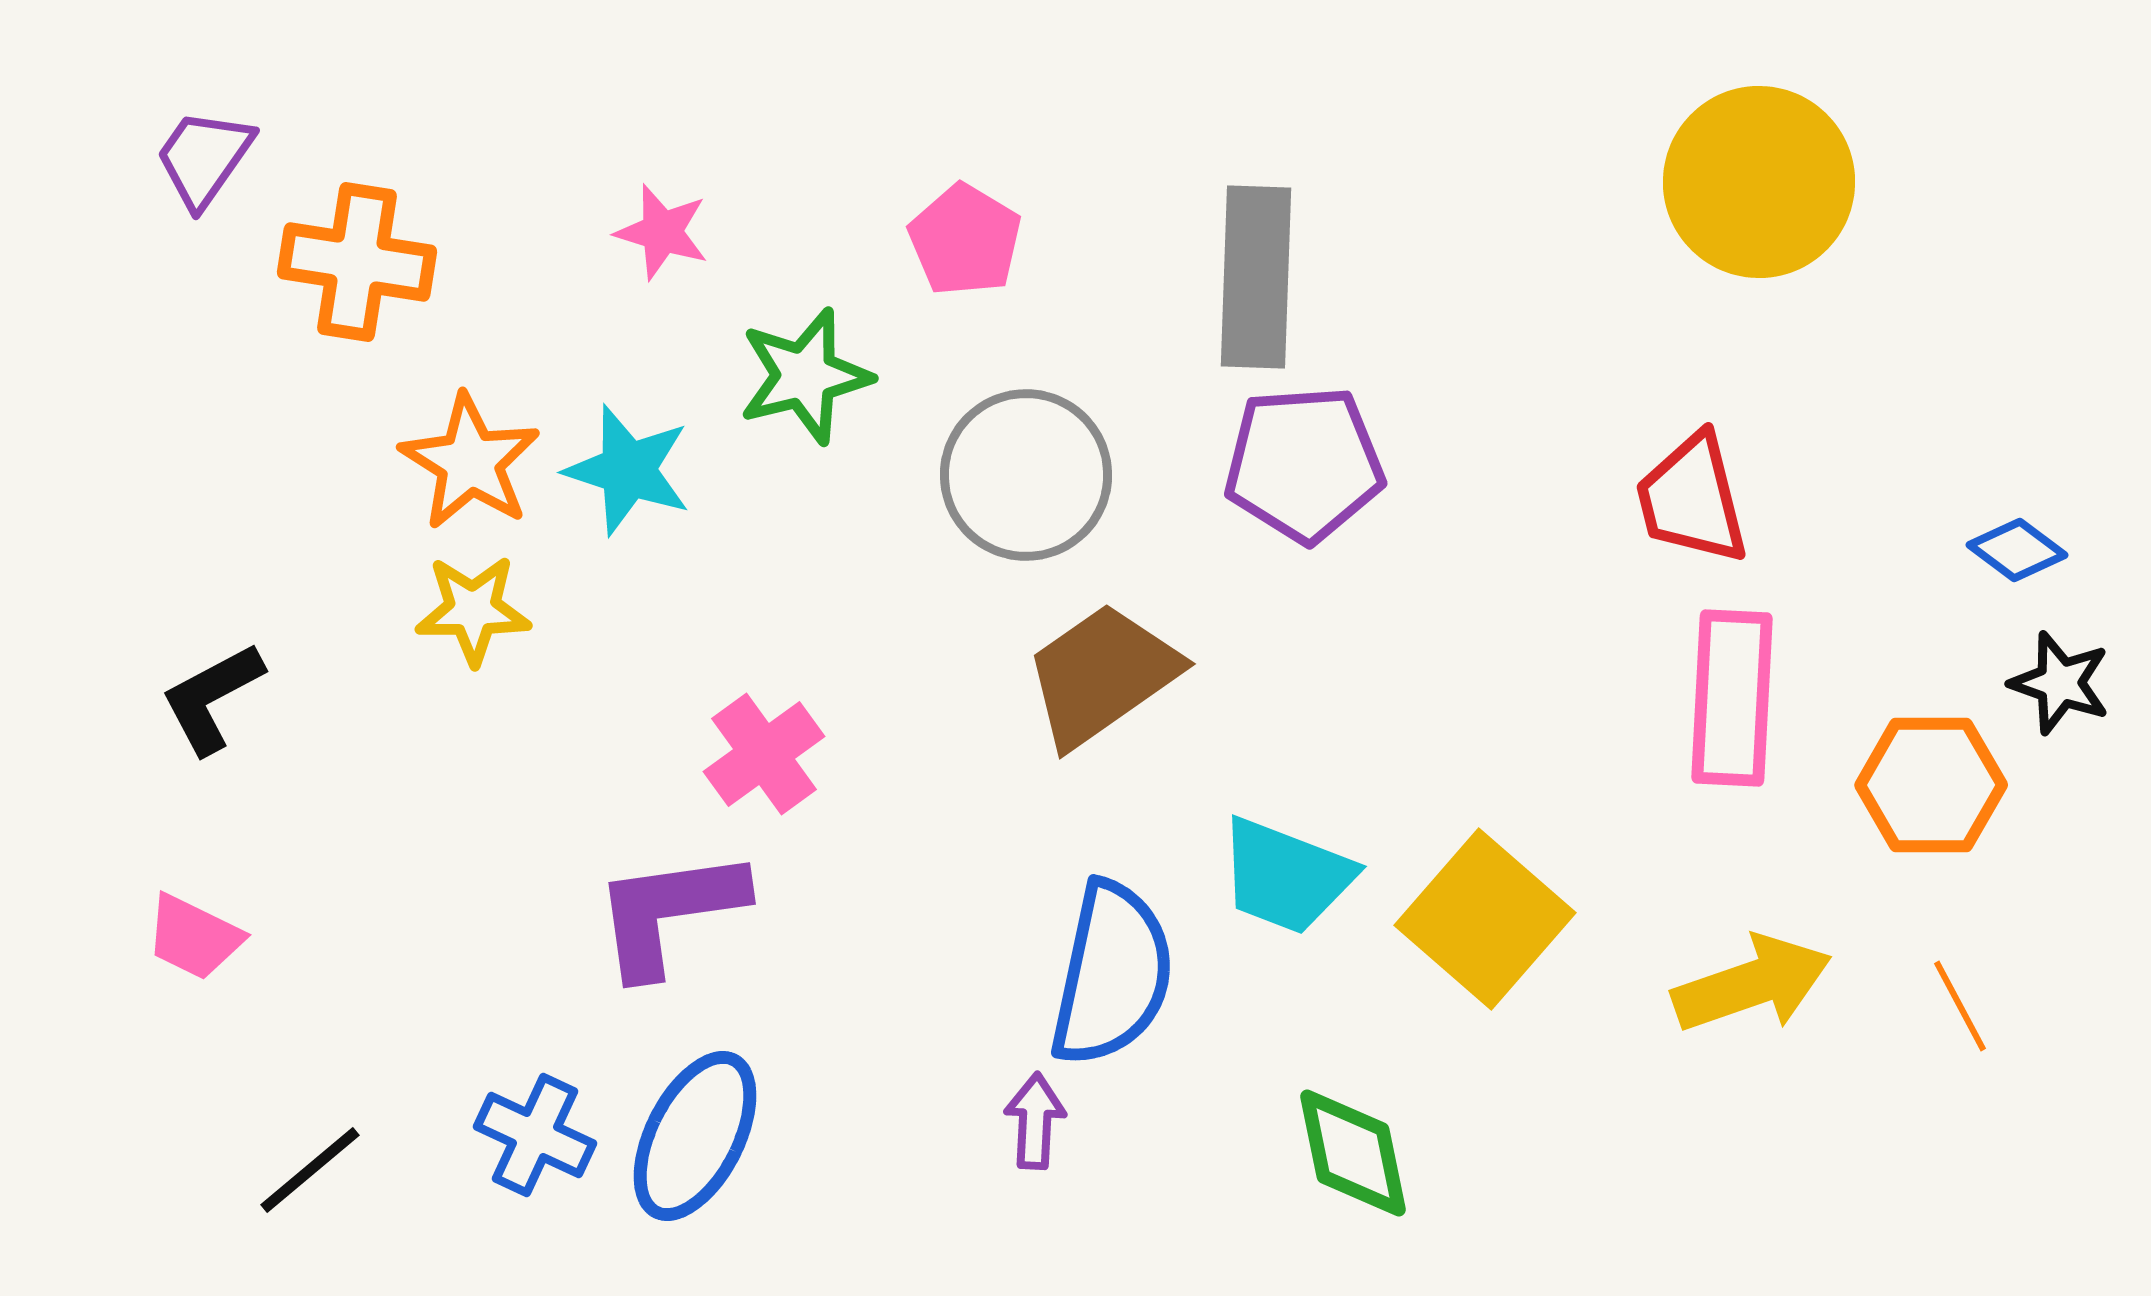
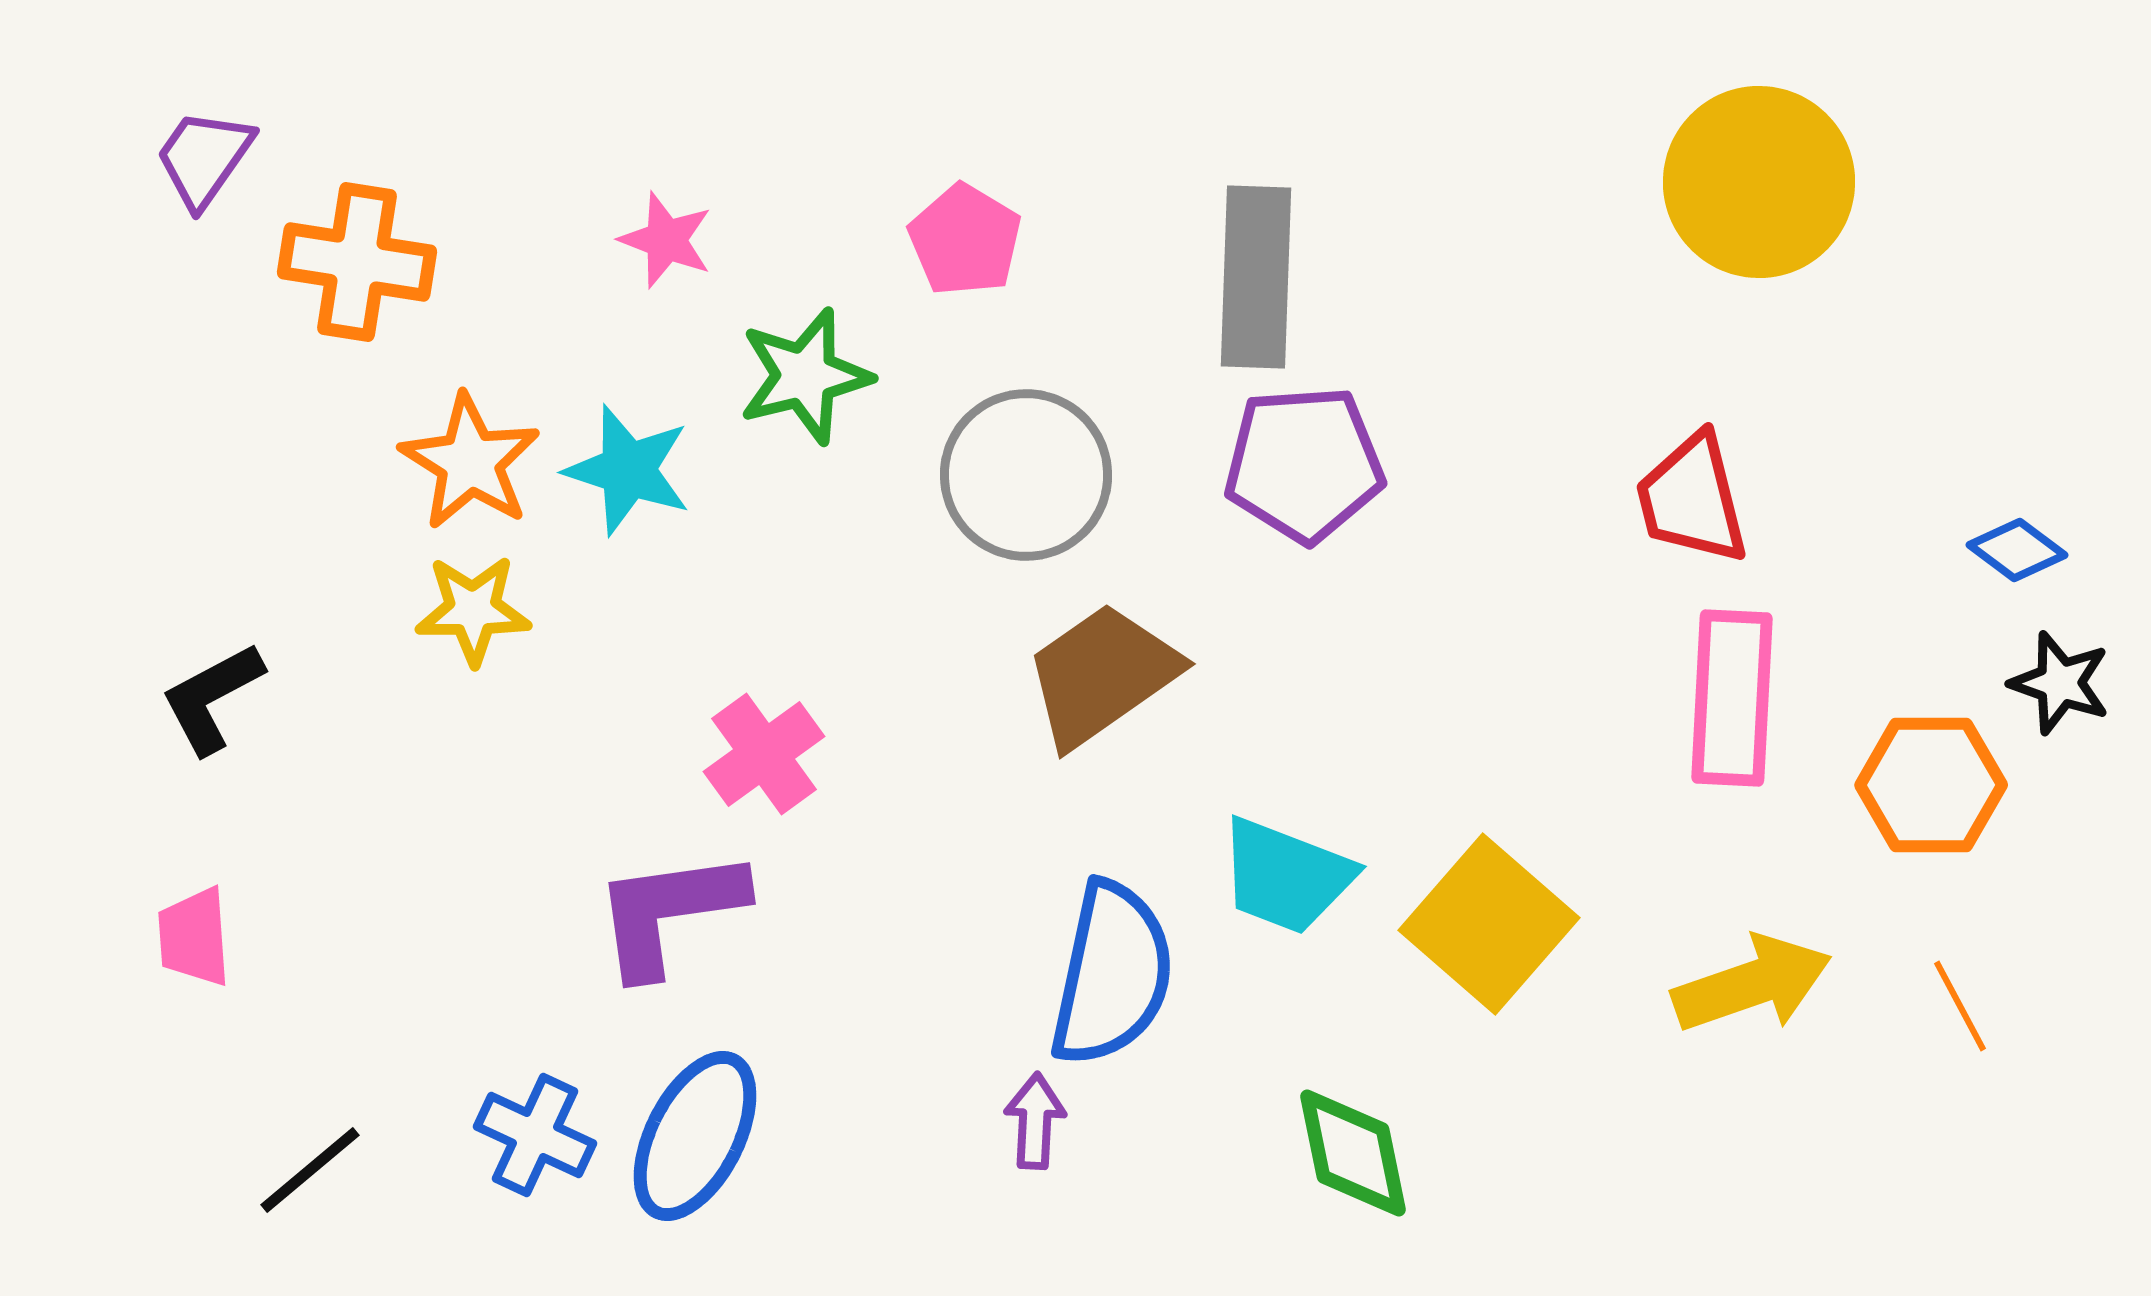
pink star: moved 4 px right, 8 px down; rotated 4 degrees clockwise
yellow square: moved 4 px right, 5 px down
pink trapezoid: rotated 60 degrees clockwise
